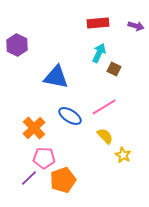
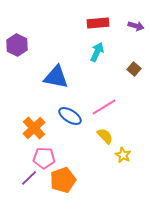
cyan arrow: moved 2 px left, 1 px up
brown square: moved 20 px right; rotated 16 degrees clockwise
